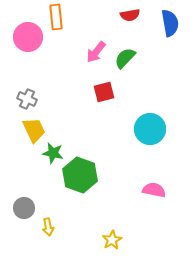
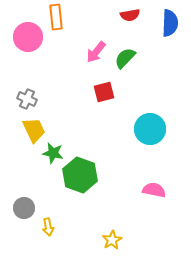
blue semicircle: rotated 12 degrees clockwise
